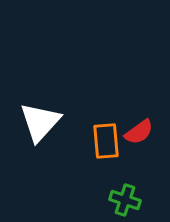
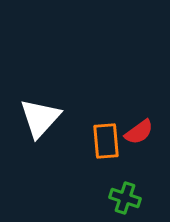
white triangle: moved 4 px up
green cross: moved 2 px up
